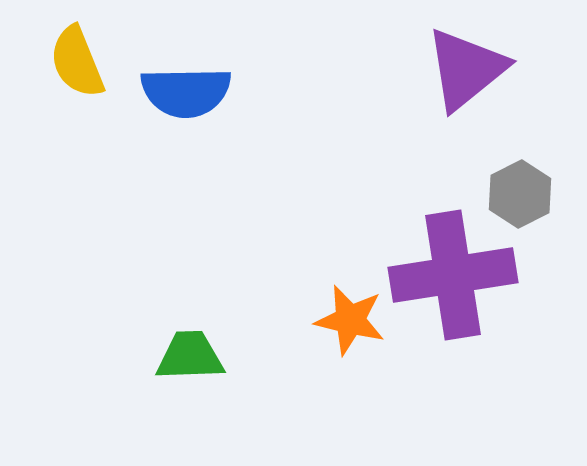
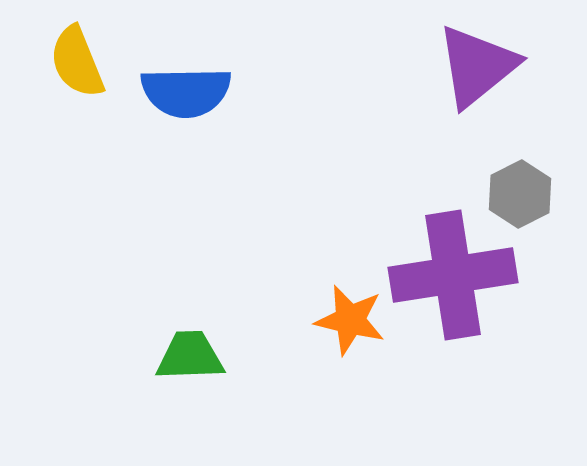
purple triangle: moved 11 px right, 3 px up
